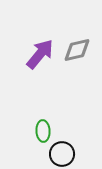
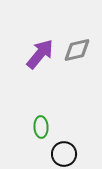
green ellipse: moved 2 px left, 4 px up
black circle: moved 2 px right
